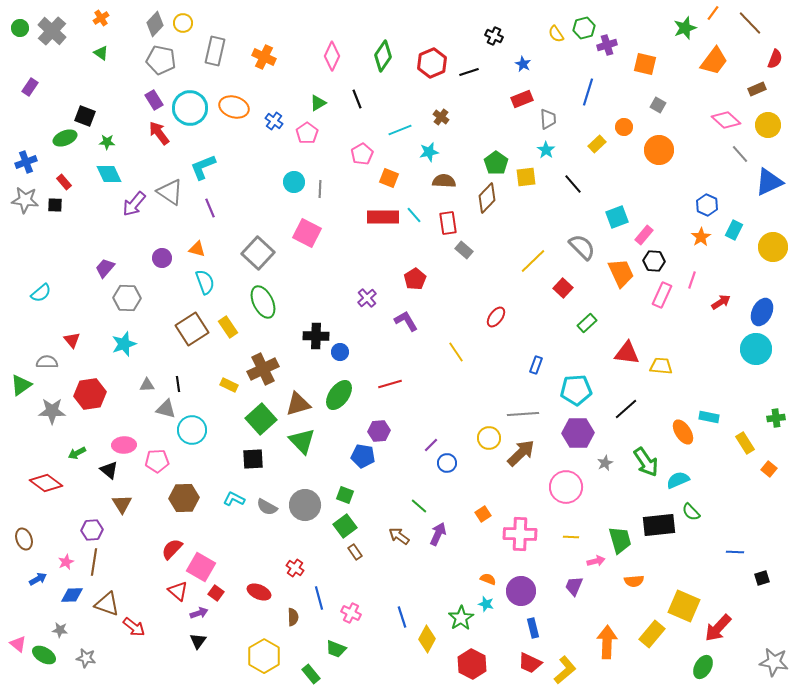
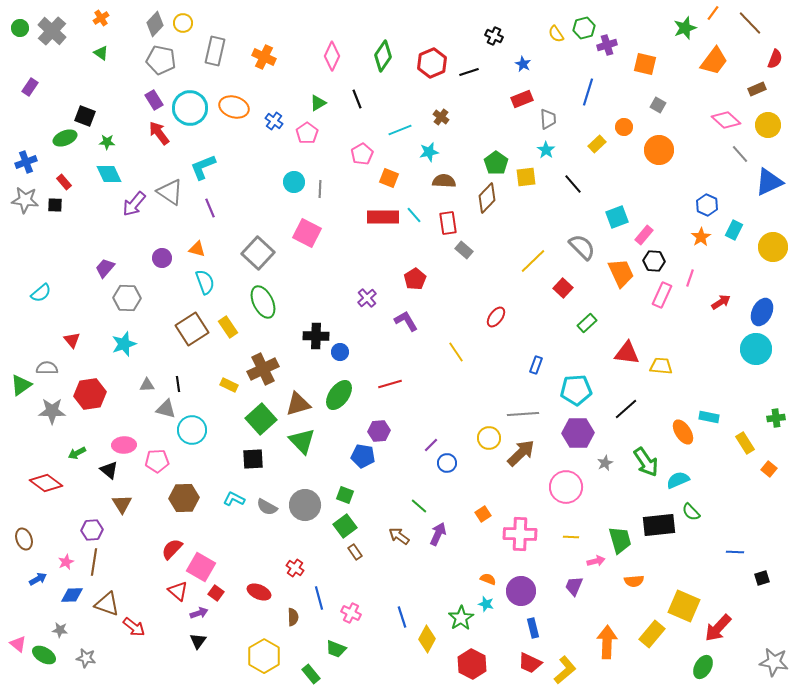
pink line at (692, 280): moved 2 px left, 2 px up
gray semicircle at (47, 362): moved 6 px down
